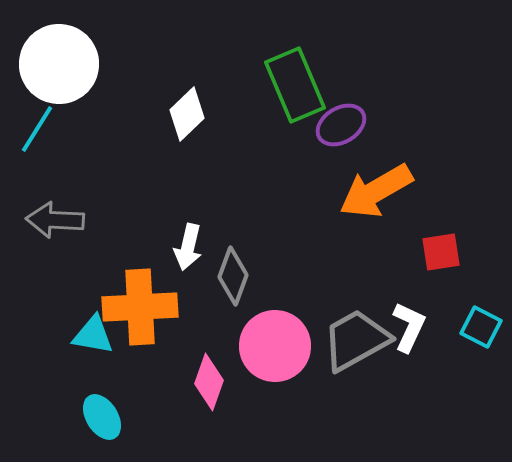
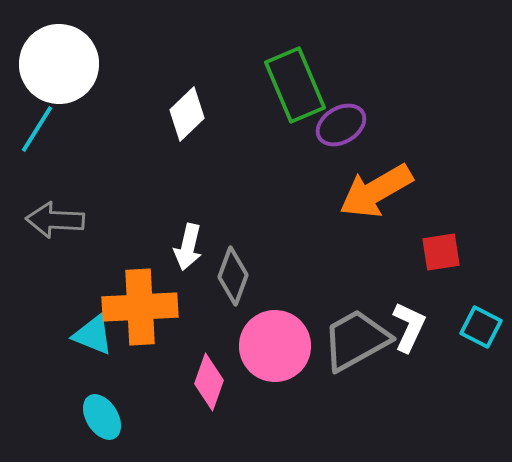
cyan triangle: rotated 12 degrees clockwise
